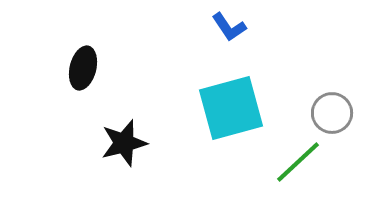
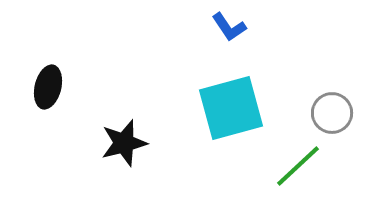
black ellipse: moved 35 px left, 19 px down
green line: moved 4 px down
